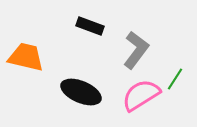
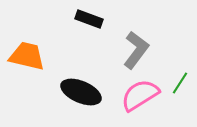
black rectangle: moved 1 px left, 7 px up
orange trapezoid: moved 1 px right, 1 px up
green line: moved 5 px right, 4 px down
pink semicircle: moved 1 px left
